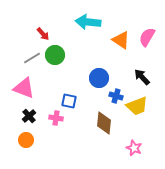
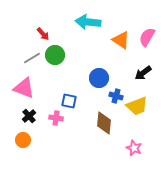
black arrow: moved 1 px right, 4 px up; rotated 84 degrees counterclockwise
orange circle: moved 3 px left
